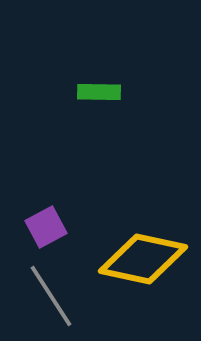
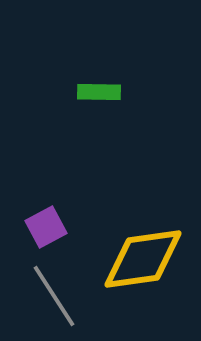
yellow diamond: rotated 20 degrees counterclockwise
gray line: moved 3 px right
